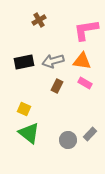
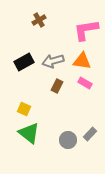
black rectangle: rotated 18 degrees counterclockwise
